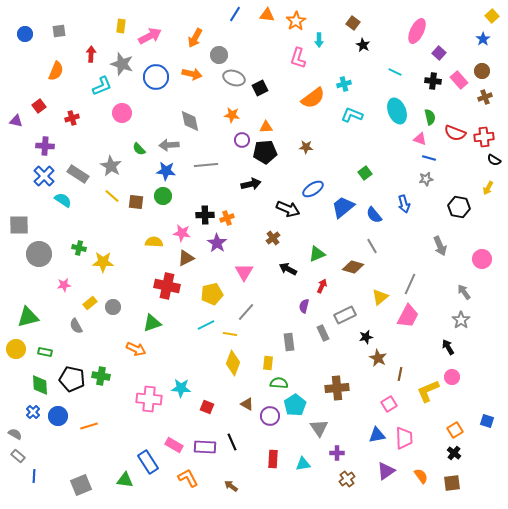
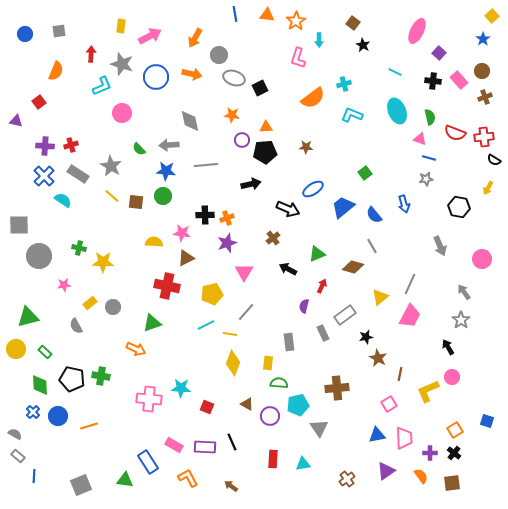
blue line at (235, 14): rotated 42 degrees counterclockwise
red square at (39, 106): moved 4 px up
red cross at (72, 118): moved 1 px left, 27 px down
purple star at (217, 243): moved 10 px right; rotated 18 degrees clockwise
gray circle at (39, 254): moved 2 px down
gray rectangle at (345, 315): rotated 10 degrees counterclockwise
pink trapezoid at (408, 316): moved 2 px right
green rectangle at (45, 352): rotated 32 degrees clockwise
cyan pentagon at (295, 405): moved 3 px right; rotated 20 degrees clockwise
purple cross at (337, 453): moved 93 px right
